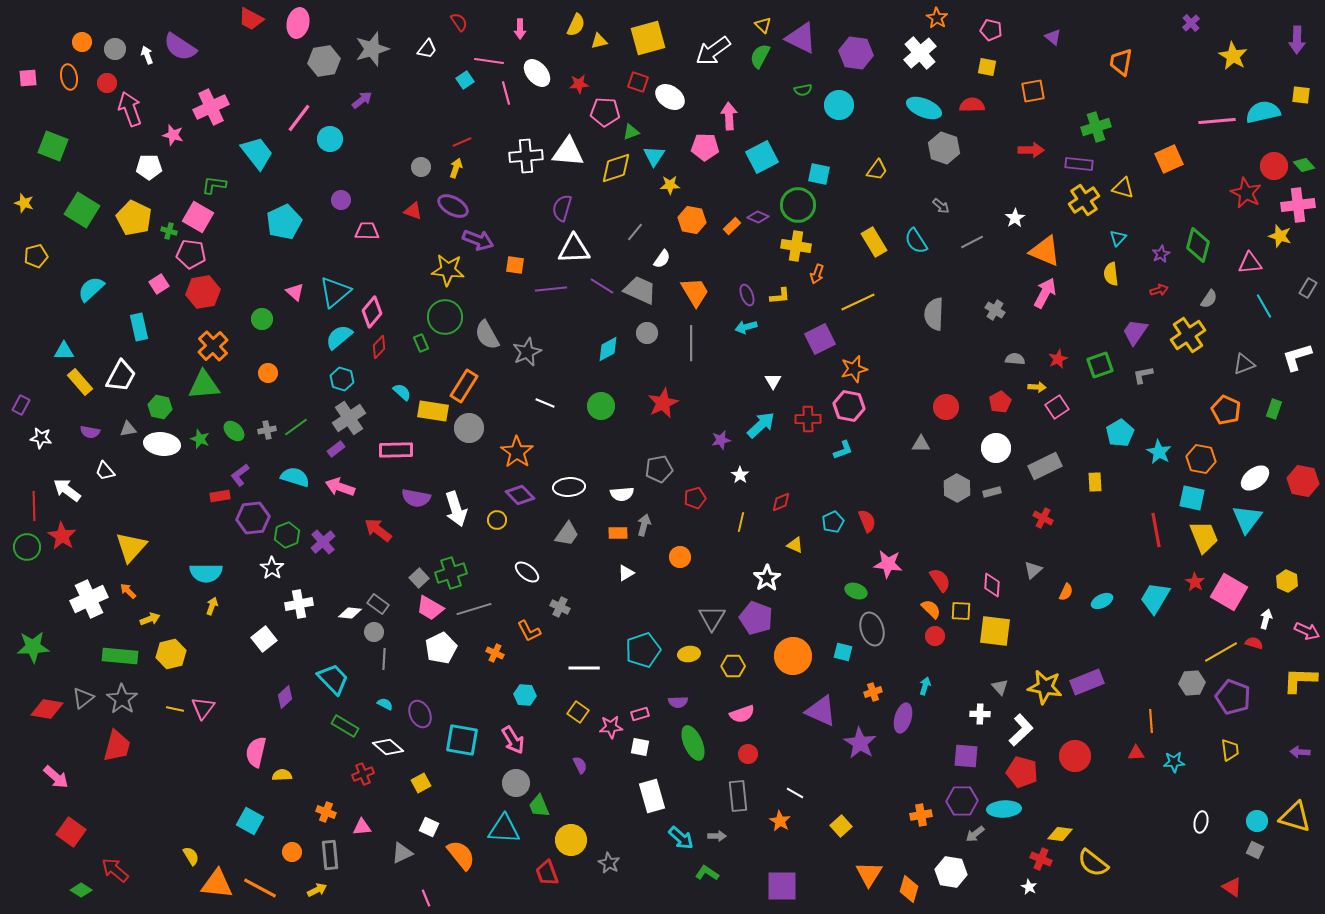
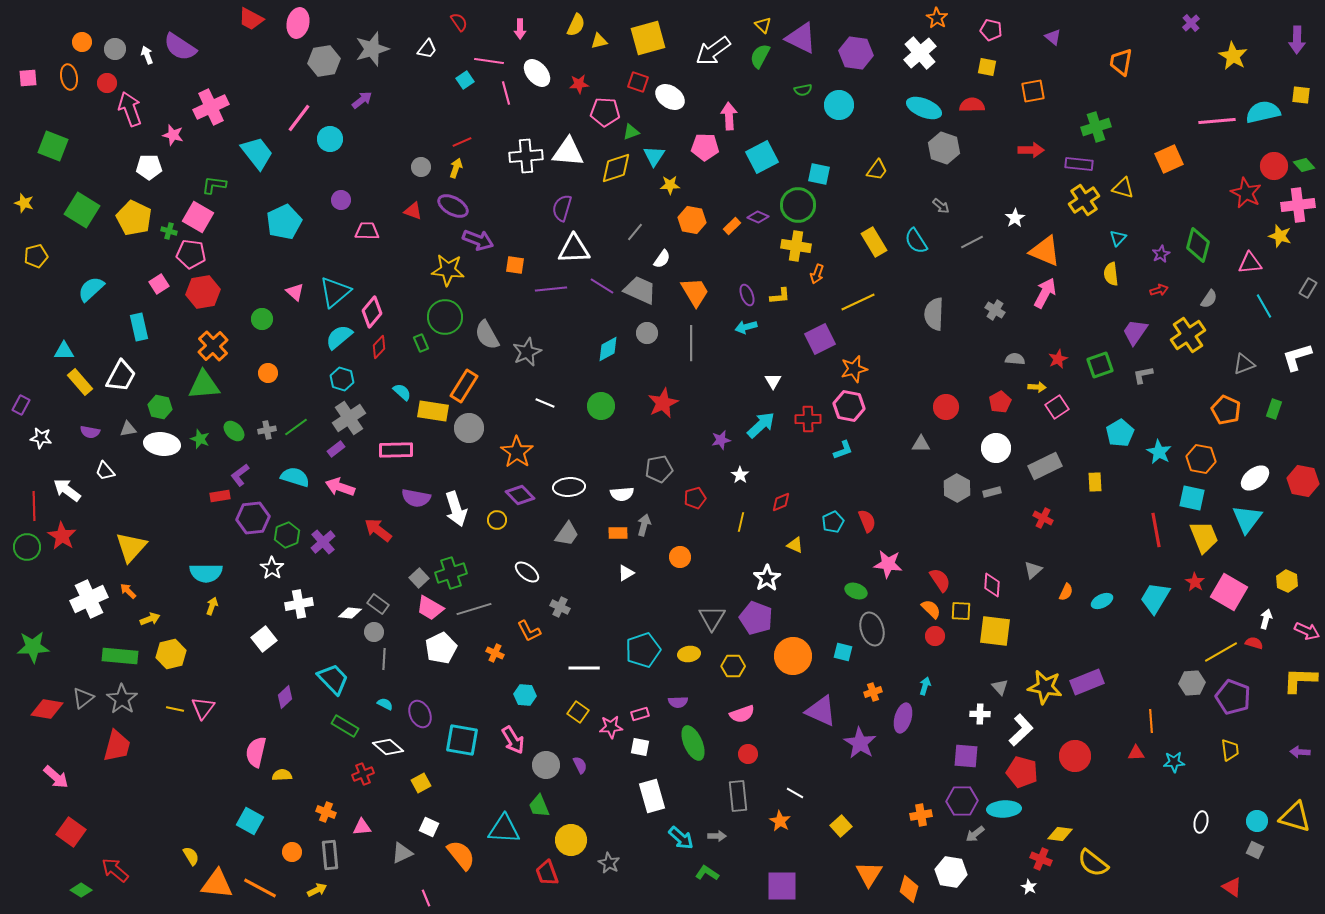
gray circle at (516, 783): moved 30 px right, 18 px up
